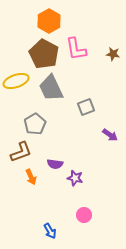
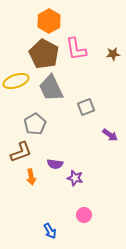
brown star: rotated 16 degrees counterclockwise
orange arrow: rotated 14 degrees clockwise
